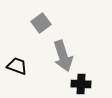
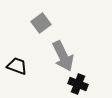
gray arrow: rotated 8 degrees counterclockwise
black cross: moved 3 px left; rotated 18 degrees clockwise
